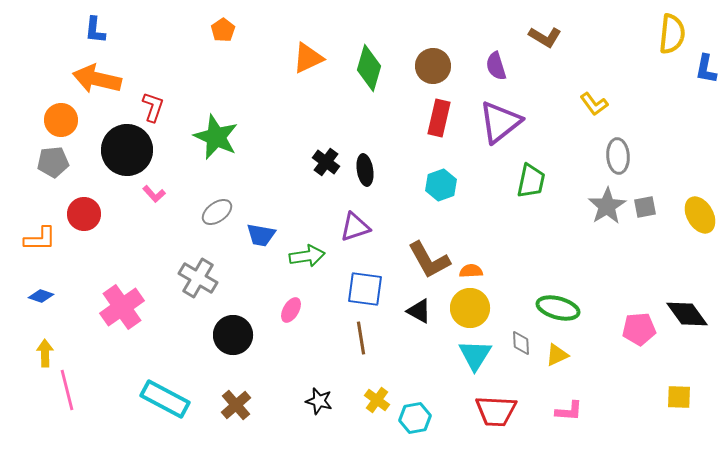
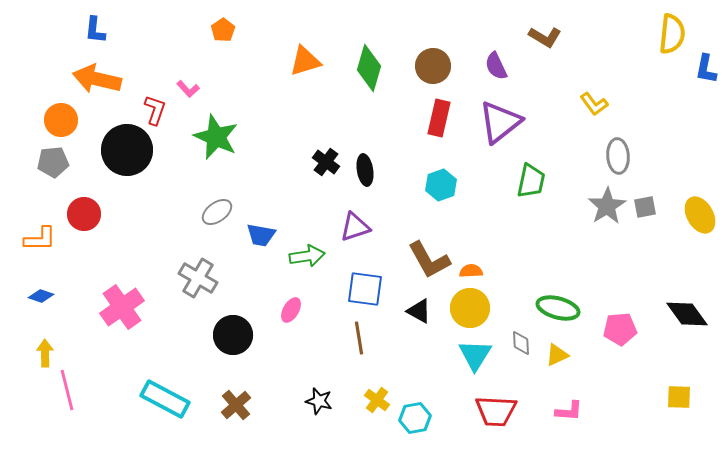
orange triangle at (308, 58): moved 3 px left, 3 px down; rotated 8 degrees clockwise
purple semicircle at (496, 66): rotated 8 degrees counterclockwise
red L-shape at (153, 107): moved 2 px right, 3 px down
pink L-shape at (154, 194): moved 34 px right, 105 px up
pink pentagon at (639, 329): moved 19 px left
brown line at (361, 338): moved 2 px left
